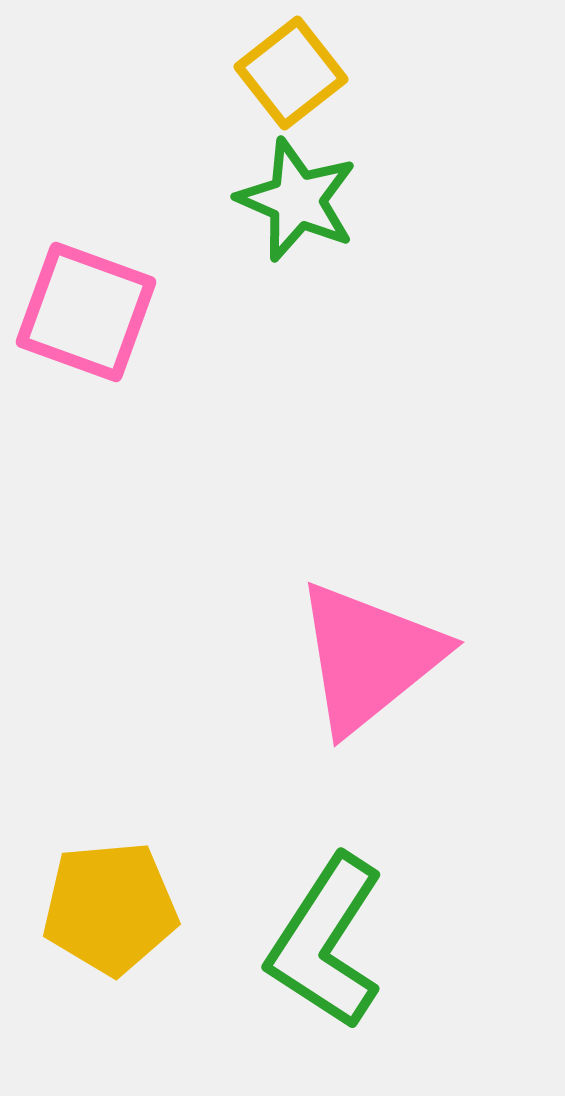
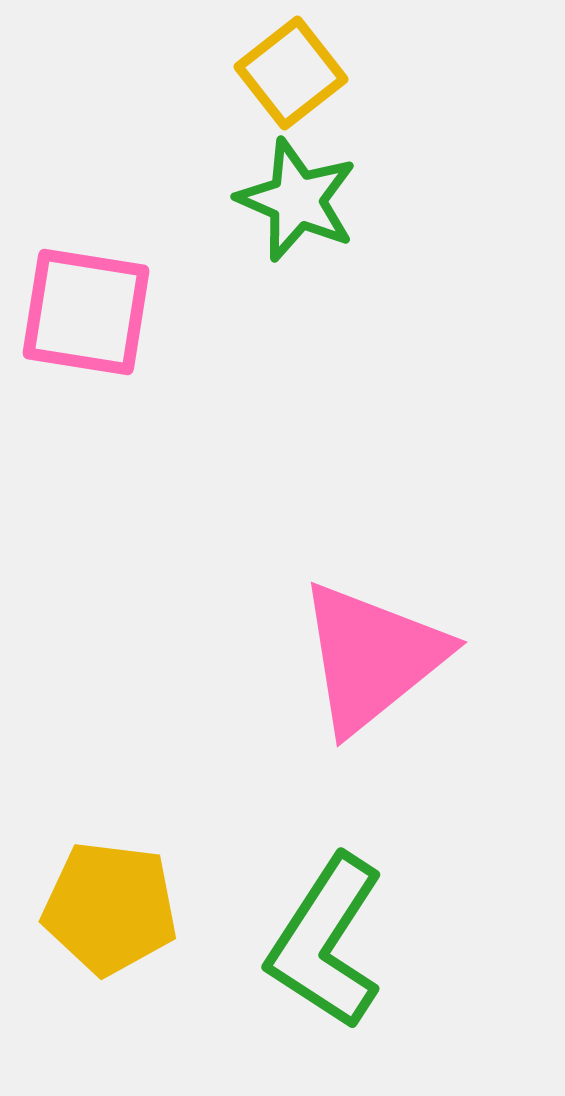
pink square: rotated 11 degrees counterclockwise
pink triangle: moved 3 px right
yellow pentagon: rotated 12 degrees clockwise
